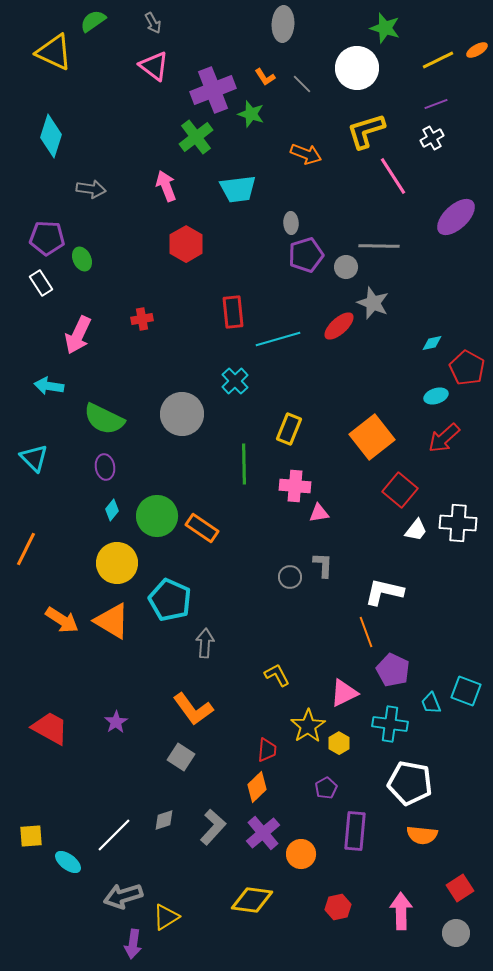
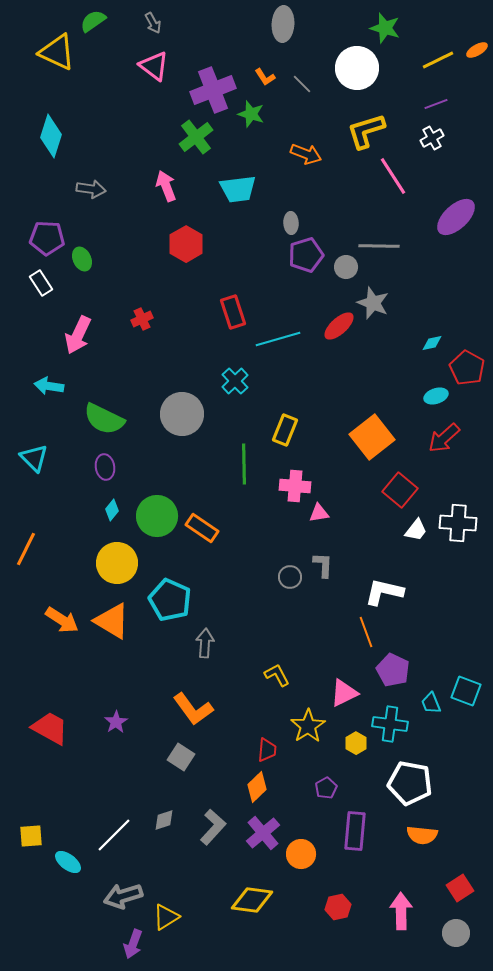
yellow triangle at (54, 52): moved 3 px right
red rectangle at (233, 312): rotated 12 degrees counterclockwise
red cross at (142, 319): rotated 15 degrees counterclockwise
yellow rectangle at (289, 429): moved 4 px left, 1 px down
yellow hexagon at (339, 743): moved 17 px right
purple arrow at (133, 944): rotated 12 degrees clockwise
